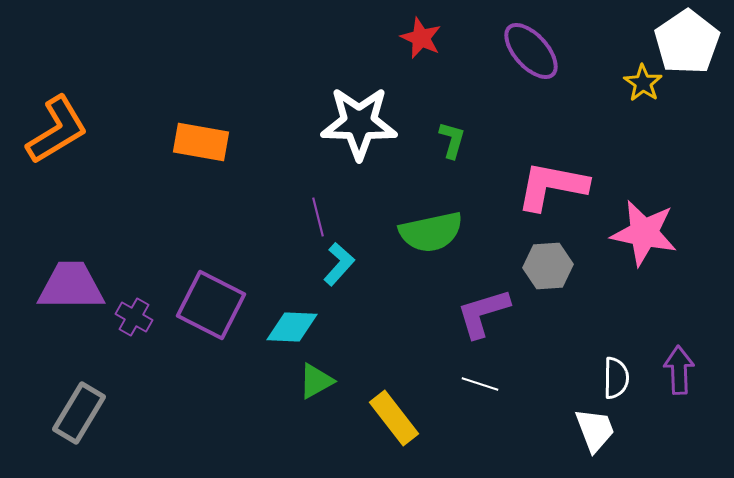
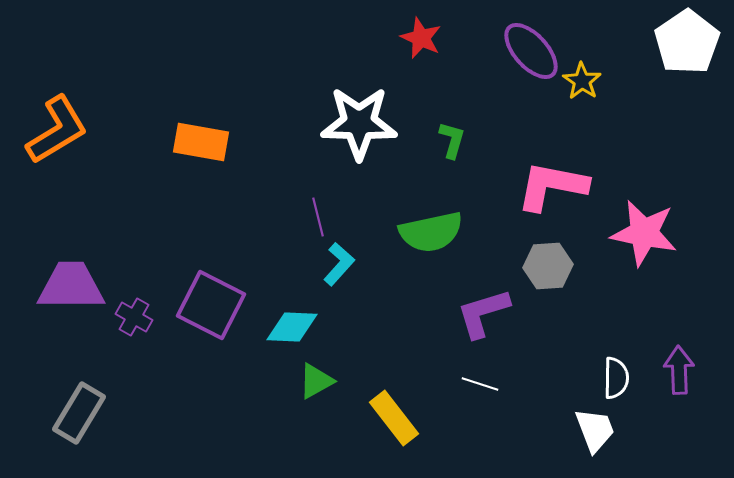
yellow star: moved 61 px left, 2 px up
